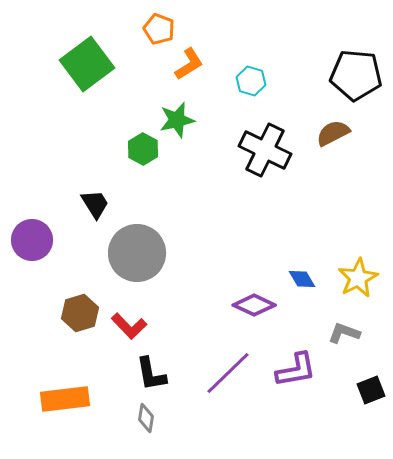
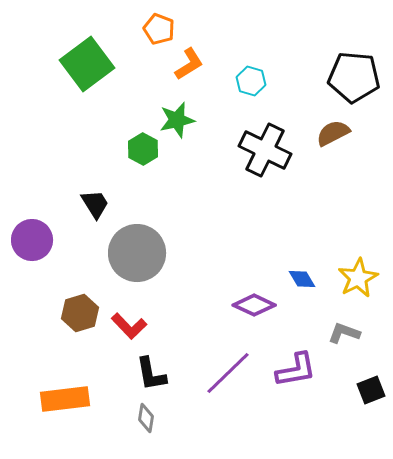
black pentagon: moved 2 px left, 2 px down
